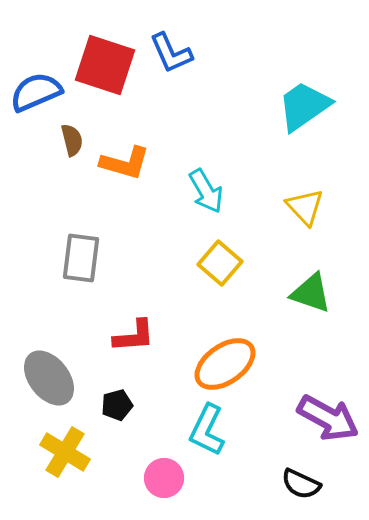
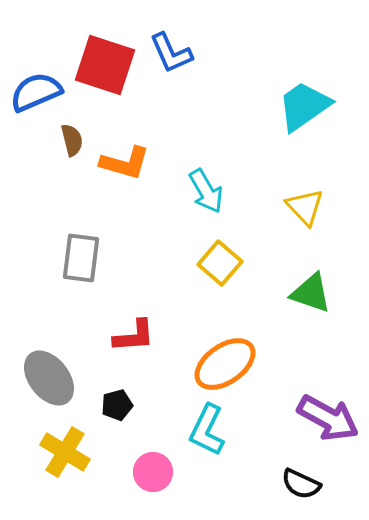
pink circle: moved 11 px left, 6 px up
